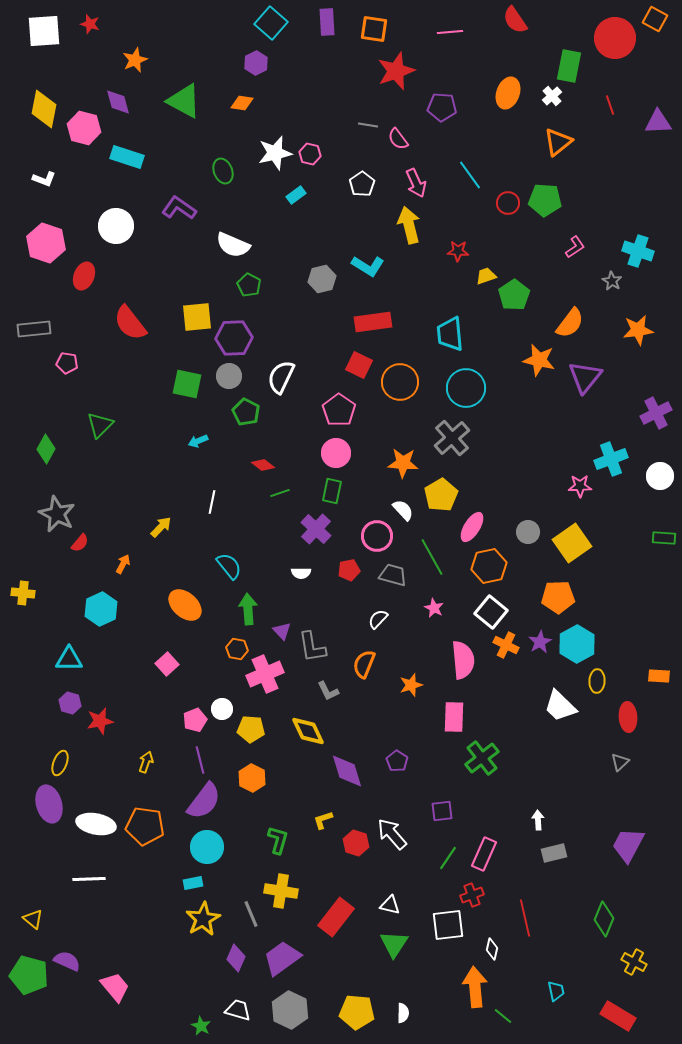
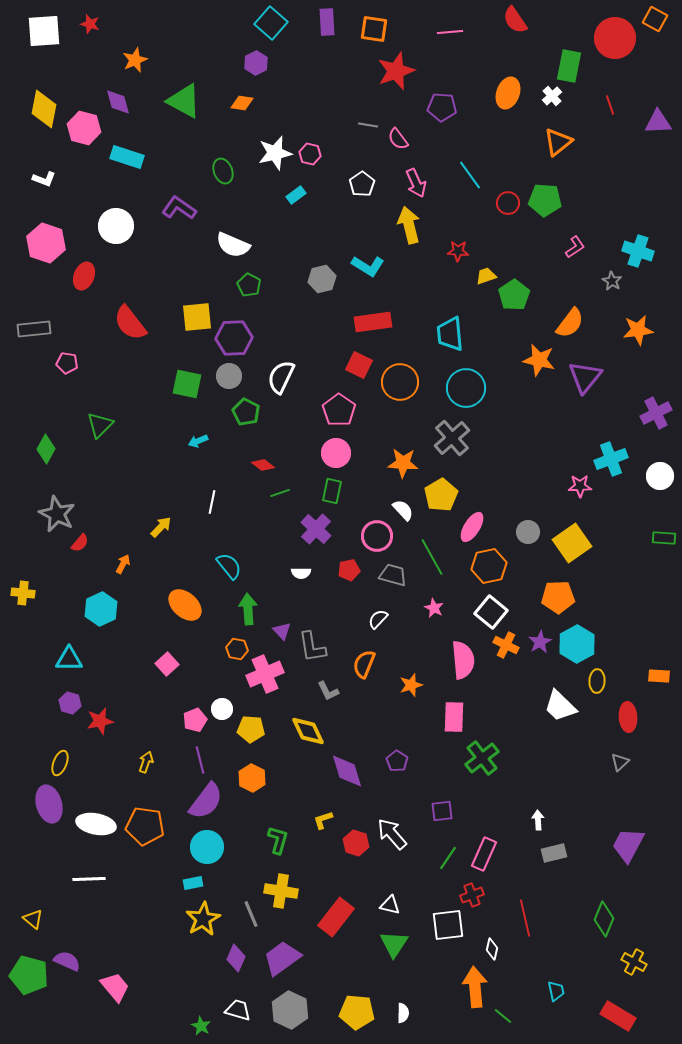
purple semicircle at (204, 801): moved 2 px right
